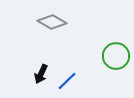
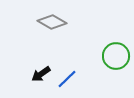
black arrow: rotated 30 degrees clockwise
blue line: moved 2 px up
